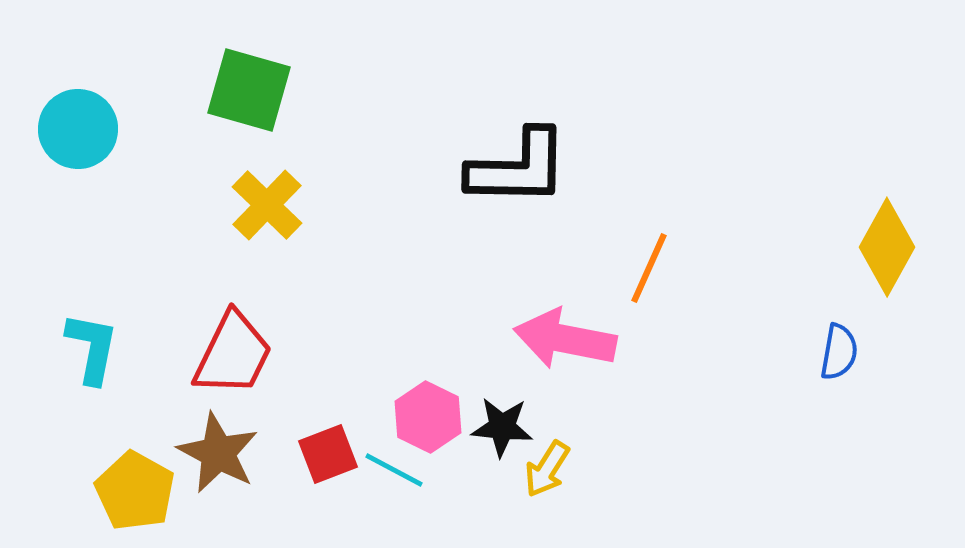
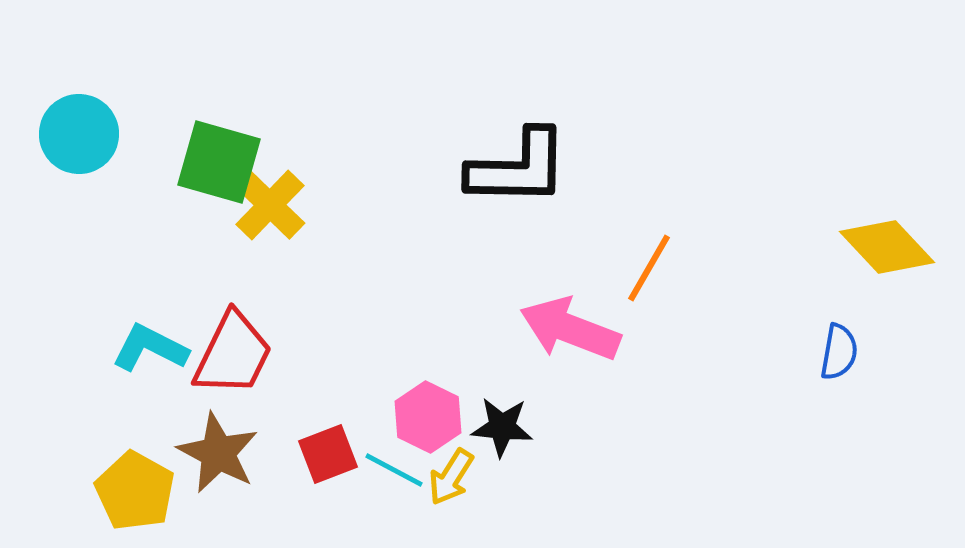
green square: moved 30 px left, 72 px down
cyan circle: moved 1 px right, 5 px down
yellow cross: moved 3 px right
yellow diamond: rotated 72 degrees counterclockwise
orange line: rotated 6 degrees clockwise
pink arrow: moved 5 px right, 10 px up; rotated 10 degrees clockwise
cyan L-shape: moved 58 px right; rotated 74 degrees counterclockwise
yellow arrow: moved 96 px left, 8 px down
